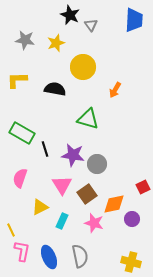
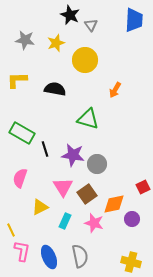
yellow circle: moved 2 px right, 7 px up
pink triangle: moved 1 px right, 2 px down
cyan rectangle: moved 3 px right
